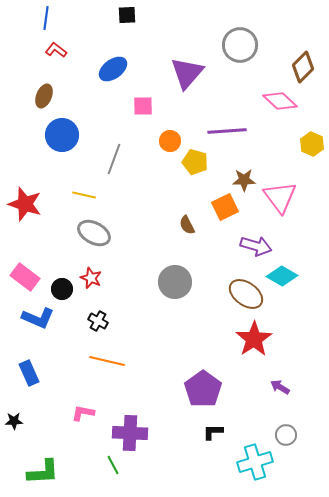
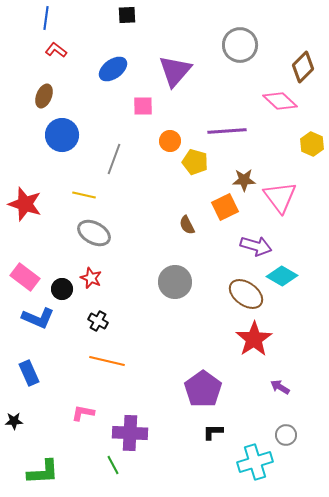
purple triangle at (187, 73): moved 12 px left, 2 px up
